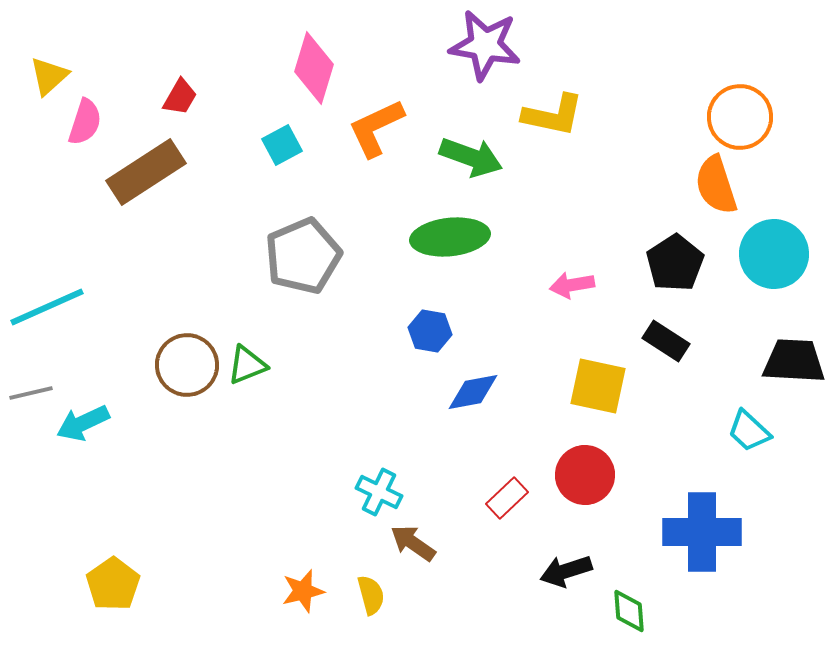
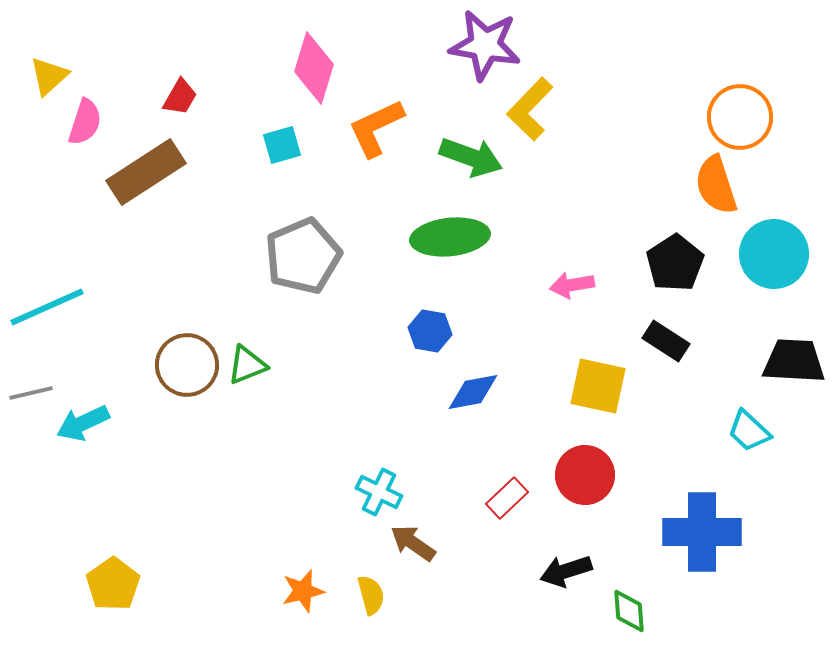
yellow L-shape: moved 23 px left, 6 px up; rotated 122 degrees clockwise
cyan square: rotated 12 degrees clockwise
